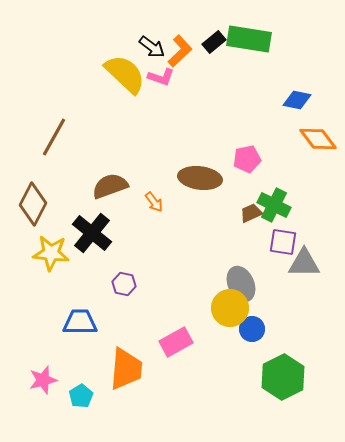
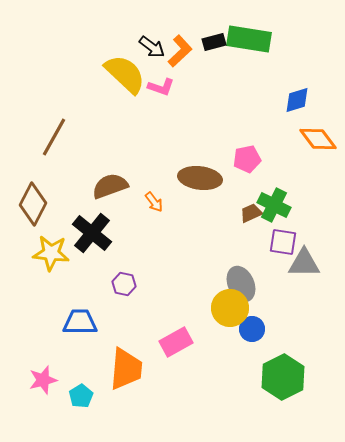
black rectangle: rotated 25 degrees clockwise
pink L-shape: moved 10 px down
blue diamond: rotated 28 degrees counterclockwise
